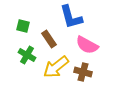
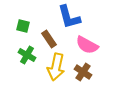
blue L-shape: moved 2 px left
yellow arrow: rotated 40 degrees counterclockwise
brown cross: rotated 18 degrees clockwise
